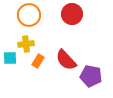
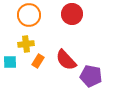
cyan square: moved 4 px down
